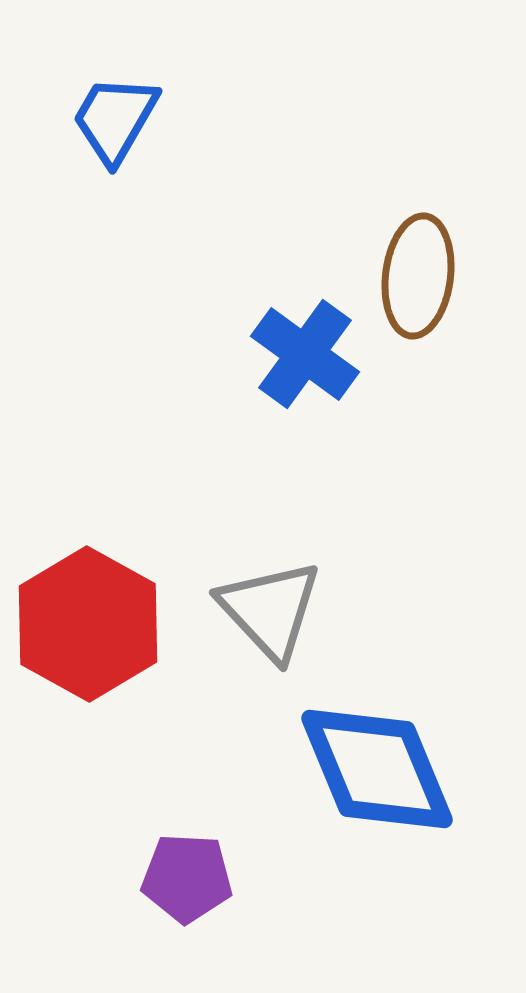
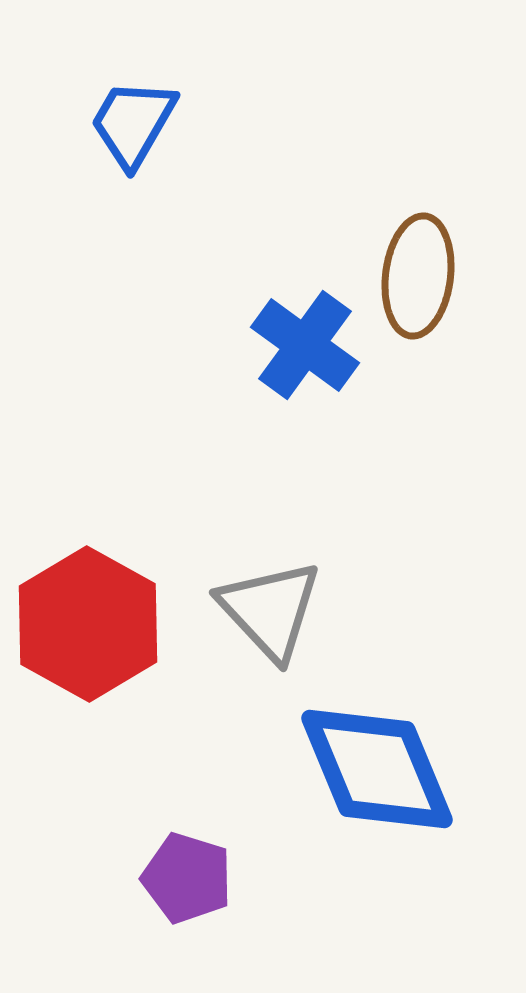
blue trapezoid: moved 18 px right, 4 px down
blue cross: moved 9 px up
purple pentagon: rotated 14 degrees clockwise
